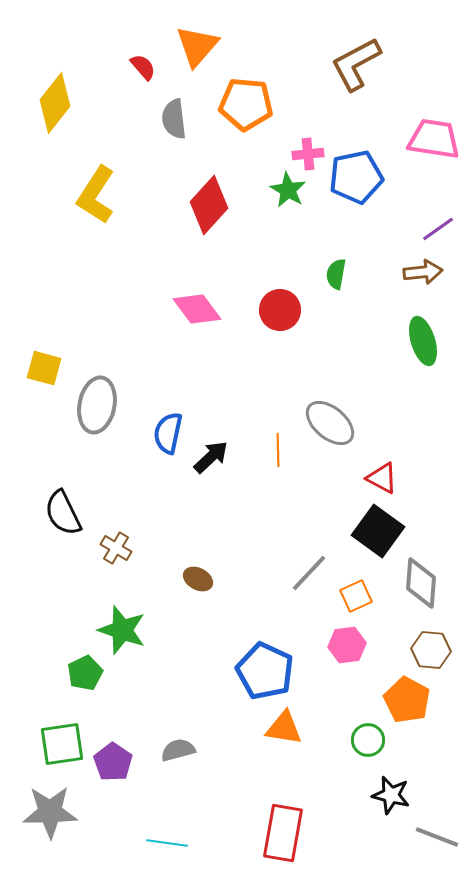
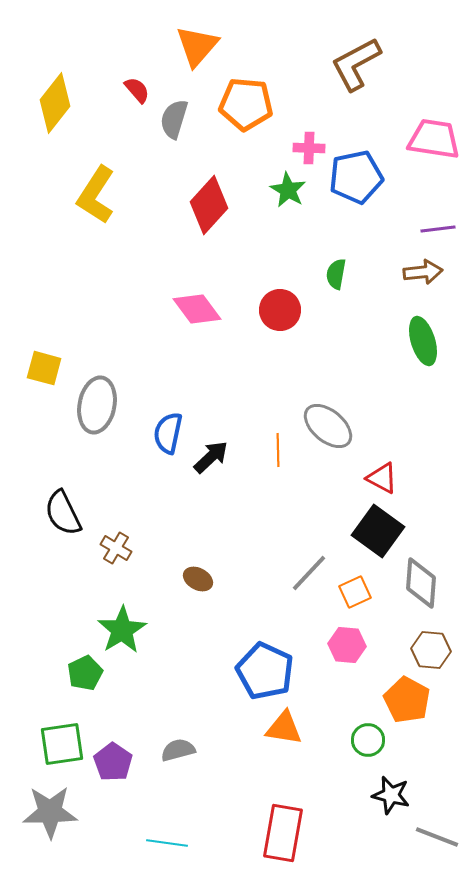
red semicircle at (143, 67): moved 6 px left, 23 px down
gray semicircle at (174, 119): rotated 24 degrees clockwise
pink cross at (308, 154): moved 1 px right, 6 px up; rotated 8 degrees clockwise
purple line at (438, 229): rotated 28 degrees clockwise
gray ellipse at (330, 423): moved 2 px left, 3 px down
orange square at (356, 596): moved 1 px left, 4 px up
green star at (122, 630): rotated 21 degrees clockwise
pink hexagon at (347, 645): rotated 12 degrees clockwise
